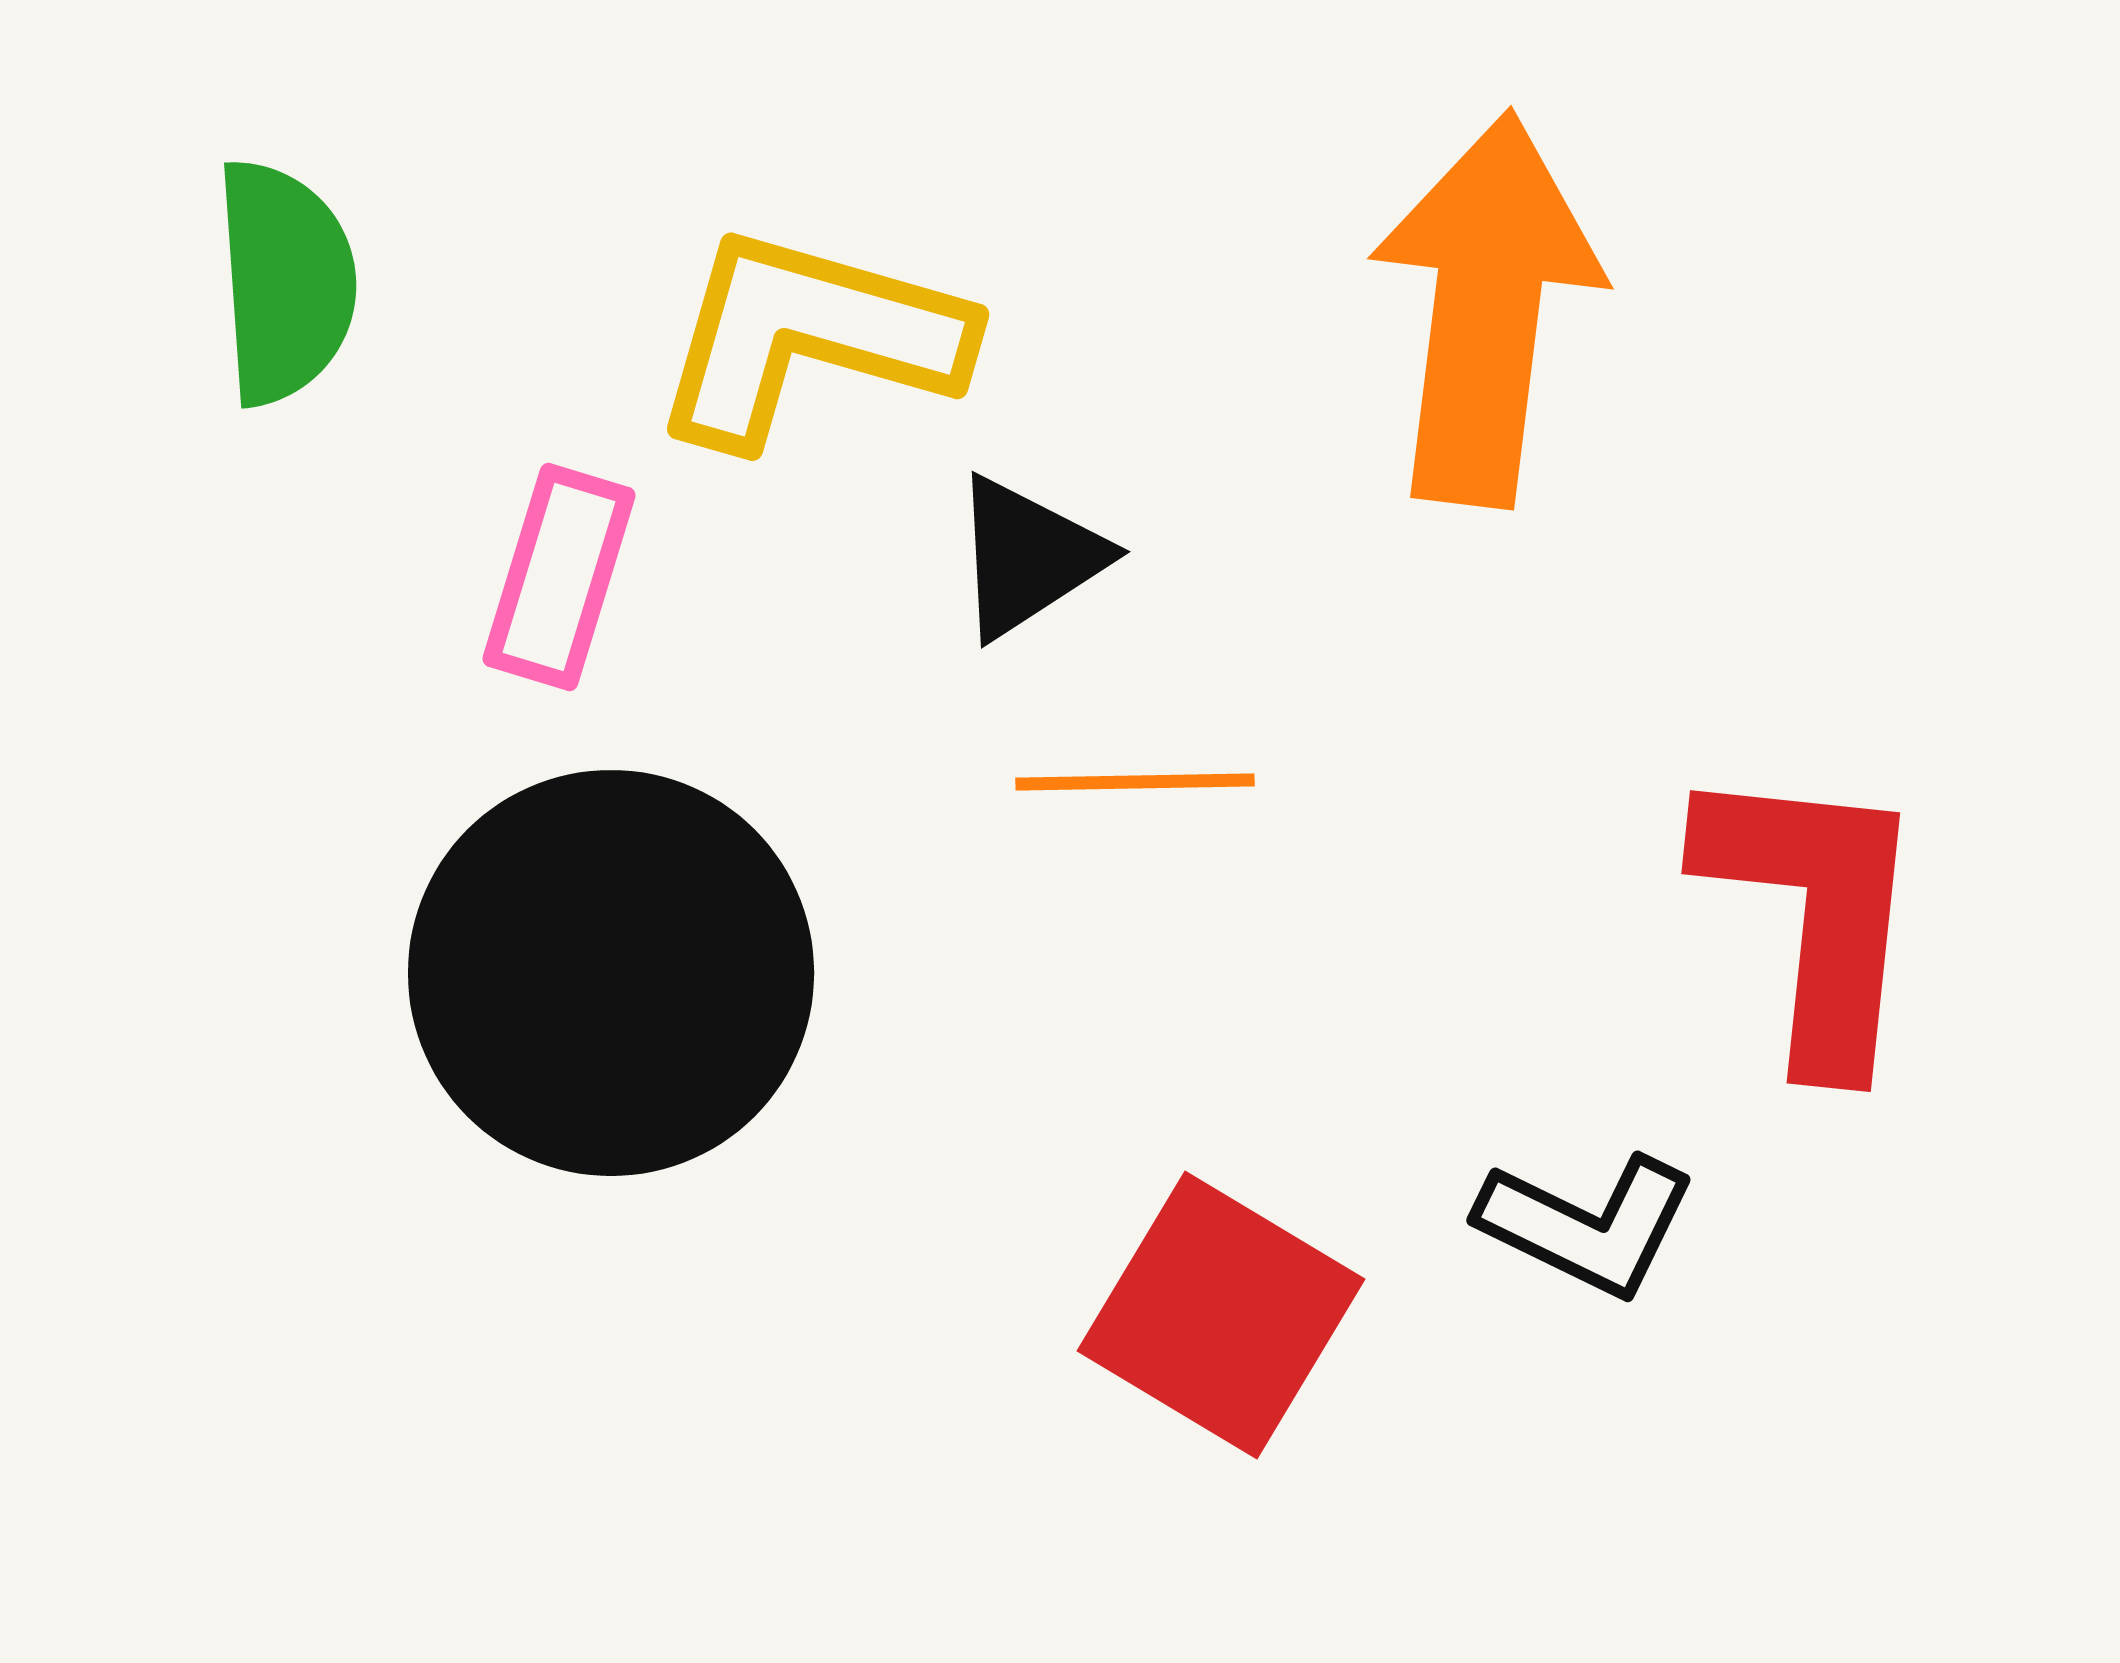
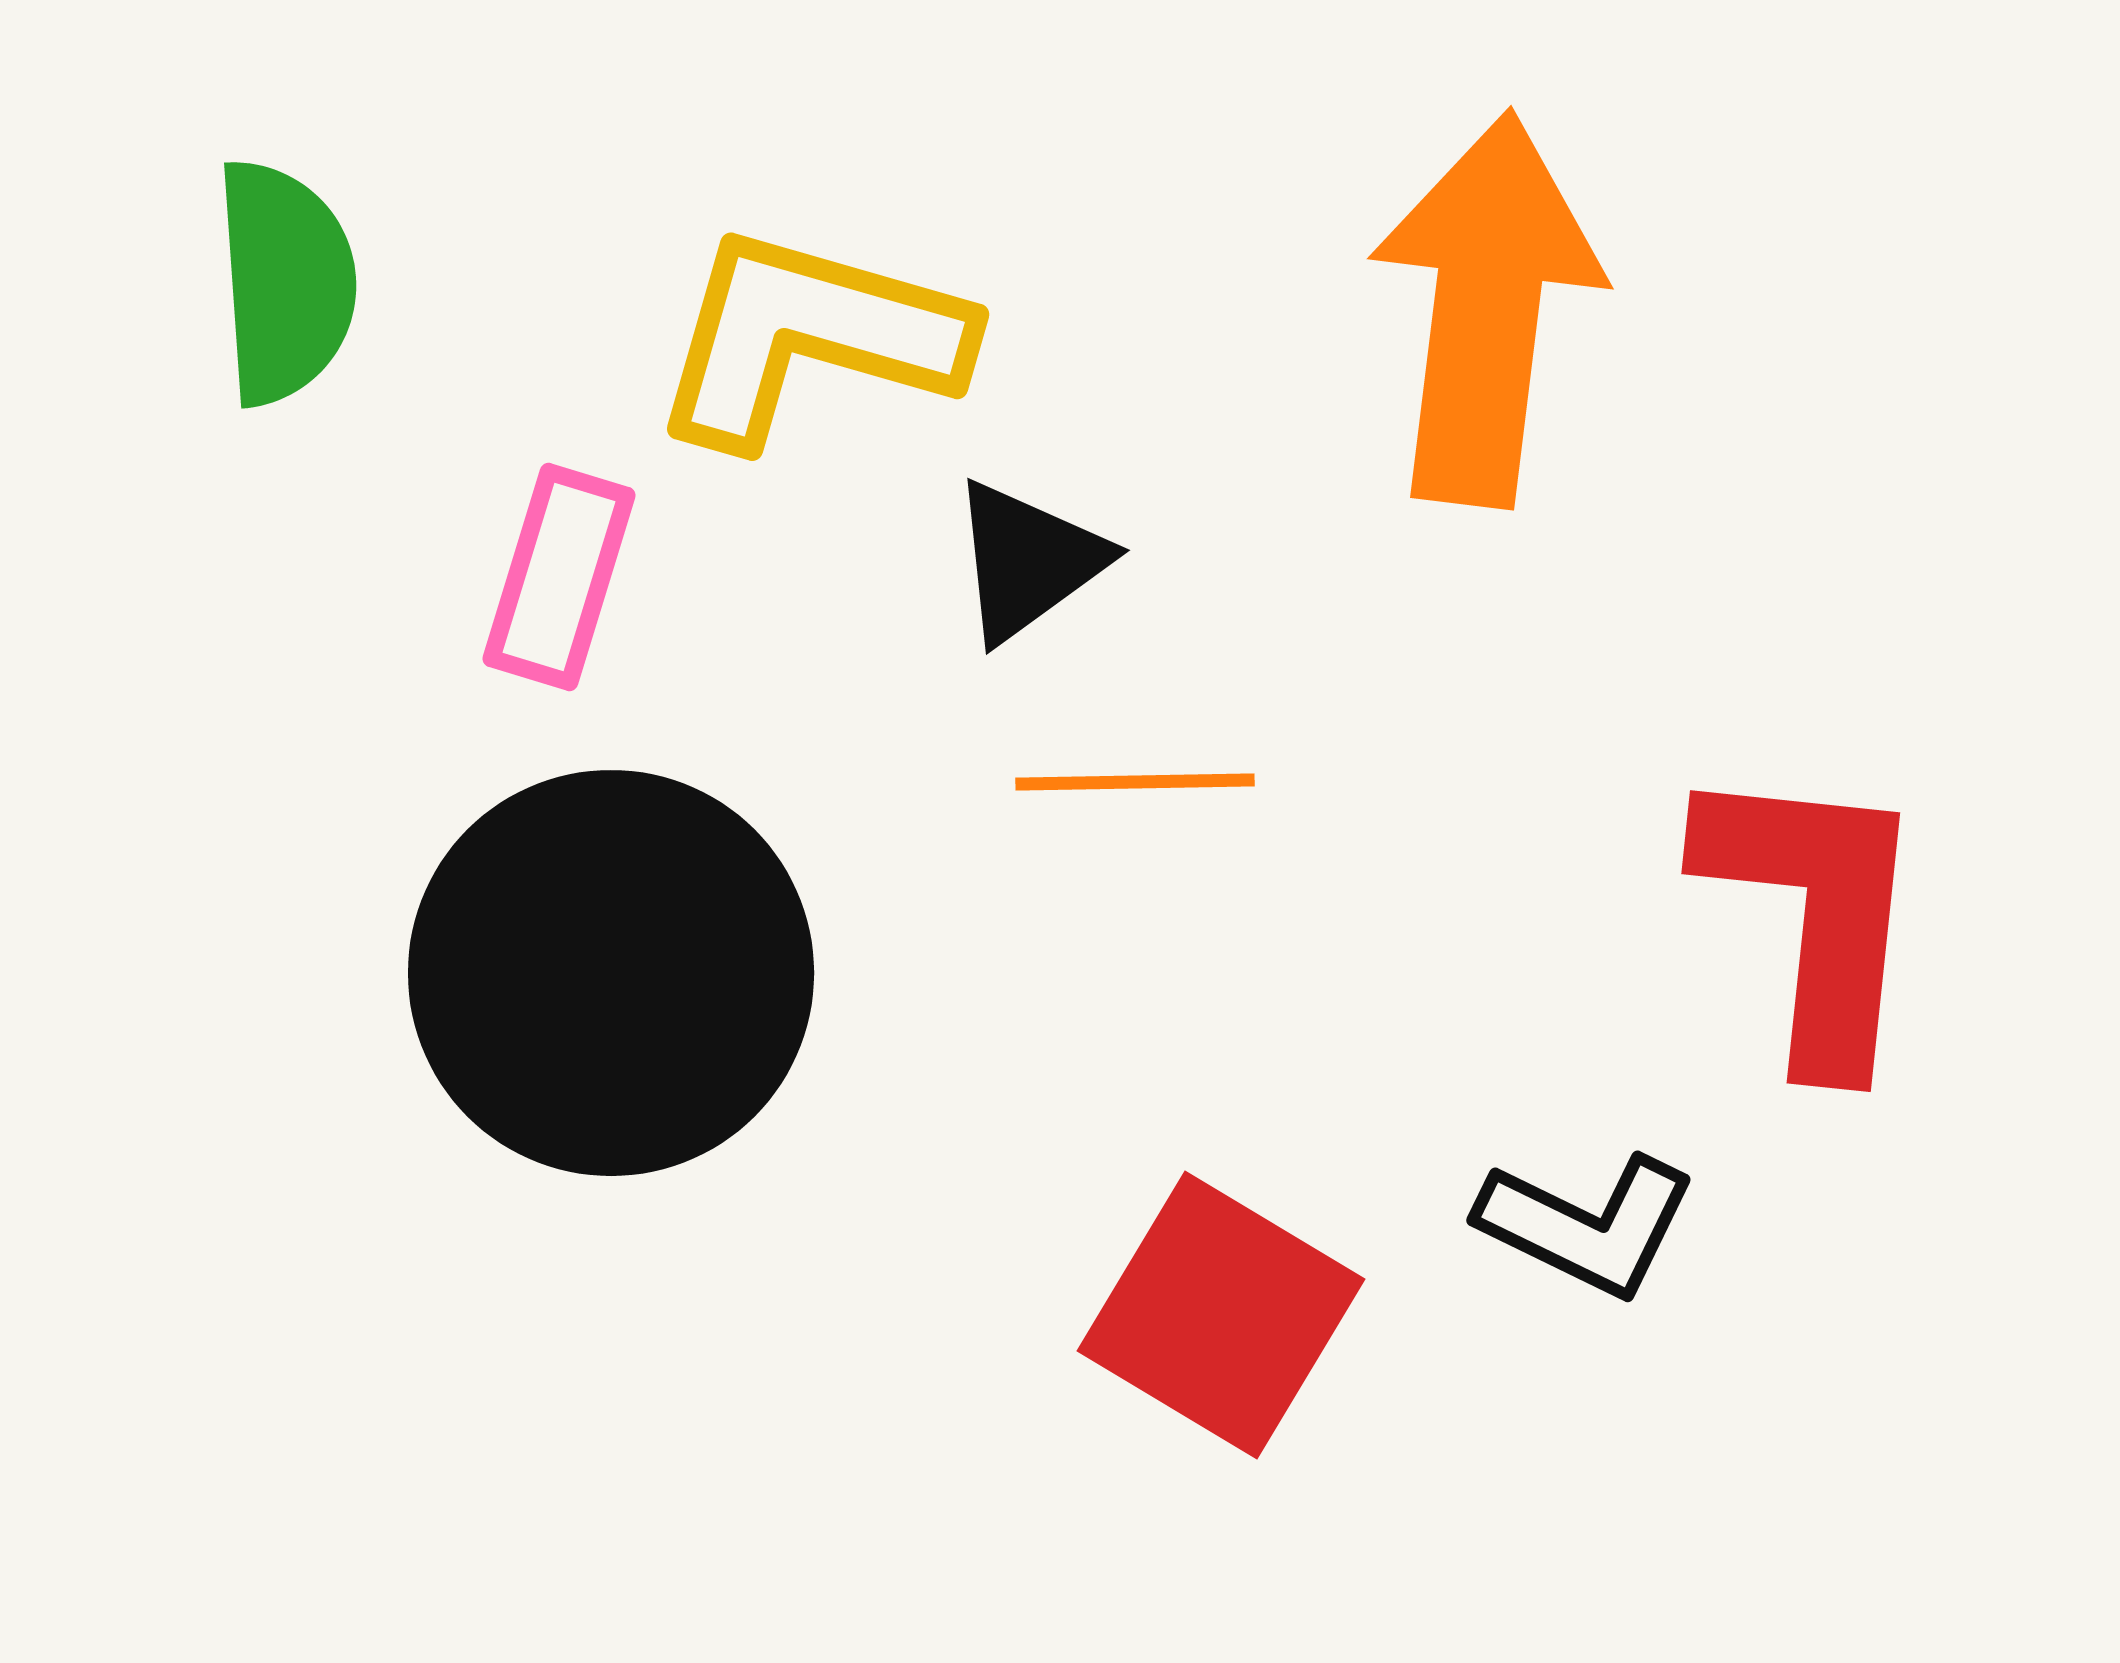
black triangle: moved 4 px down; rotated 3 degrees counterclockwise
